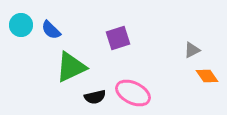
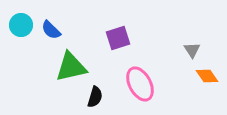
gray triangle: rotated 36 degrees counterclockwise
green triangle: rotated 12 degrees clockwise
pink ellipse: moved 7 px right, 9 px up; rotated 36 degrees clockwise
black semicircle: rotated 60 degrees counterclockwise
